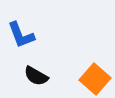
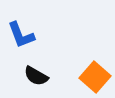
orange square: moved 2 px up
